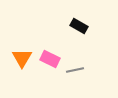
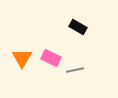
black rectangle: moved 1 px left, 1 px down
pink rectangle: moved 1 px right, 1 px up
